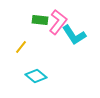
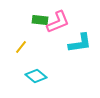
pink L-shape: rotated 30 degrees clockwise
cyan L-shape: moved 6 px right, 8 px down; rotated 65 degrees counterclockwise
